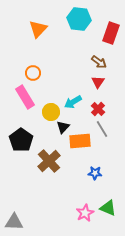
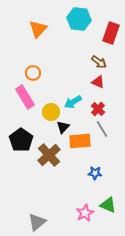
red triangle: rotated 40 degrees counterclockwise
brown cross: moved 6 px up
green triangle: moved 3 px up
gray triangle: moved 23 px right; rotated 42 degrees counterclockwise
